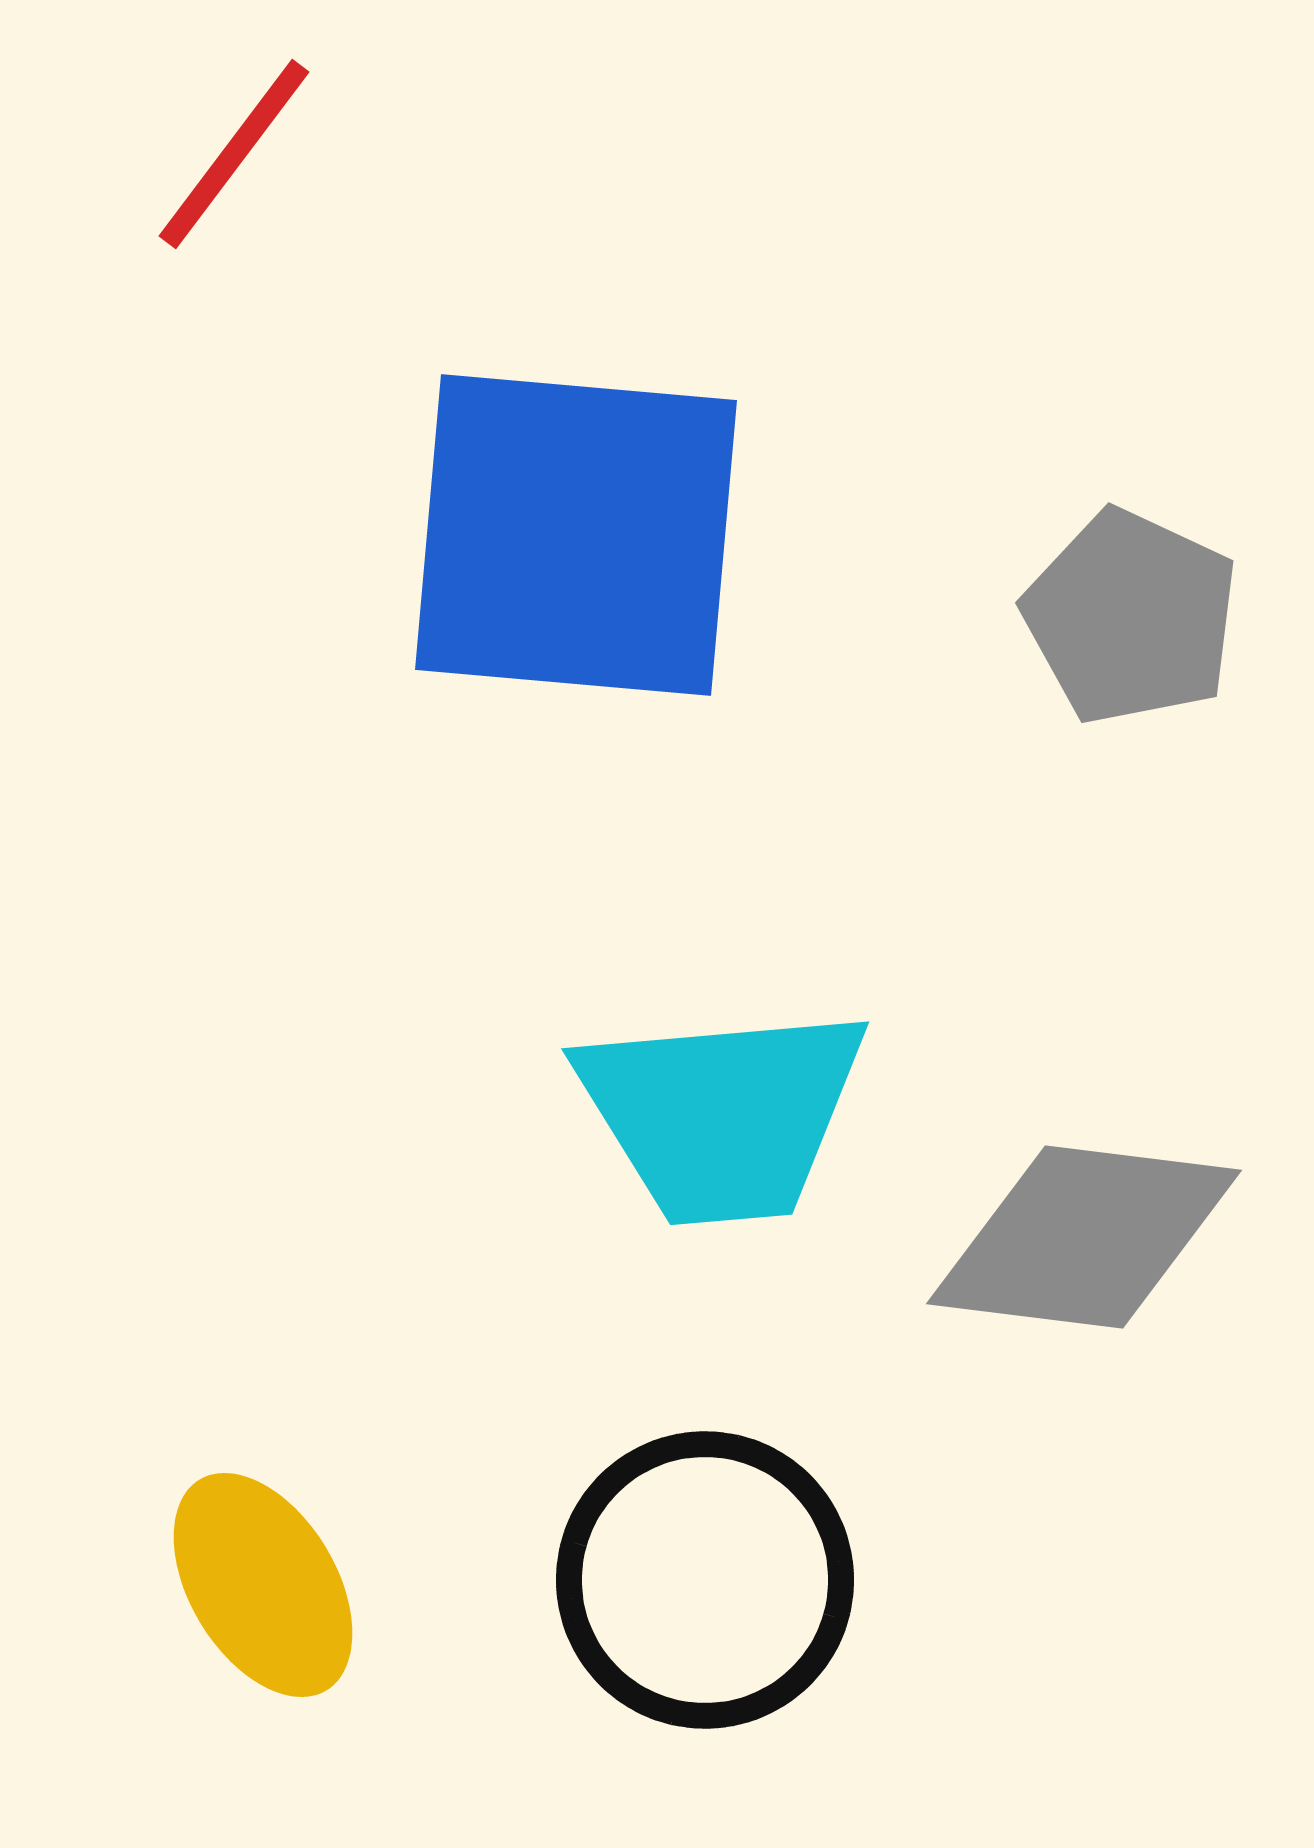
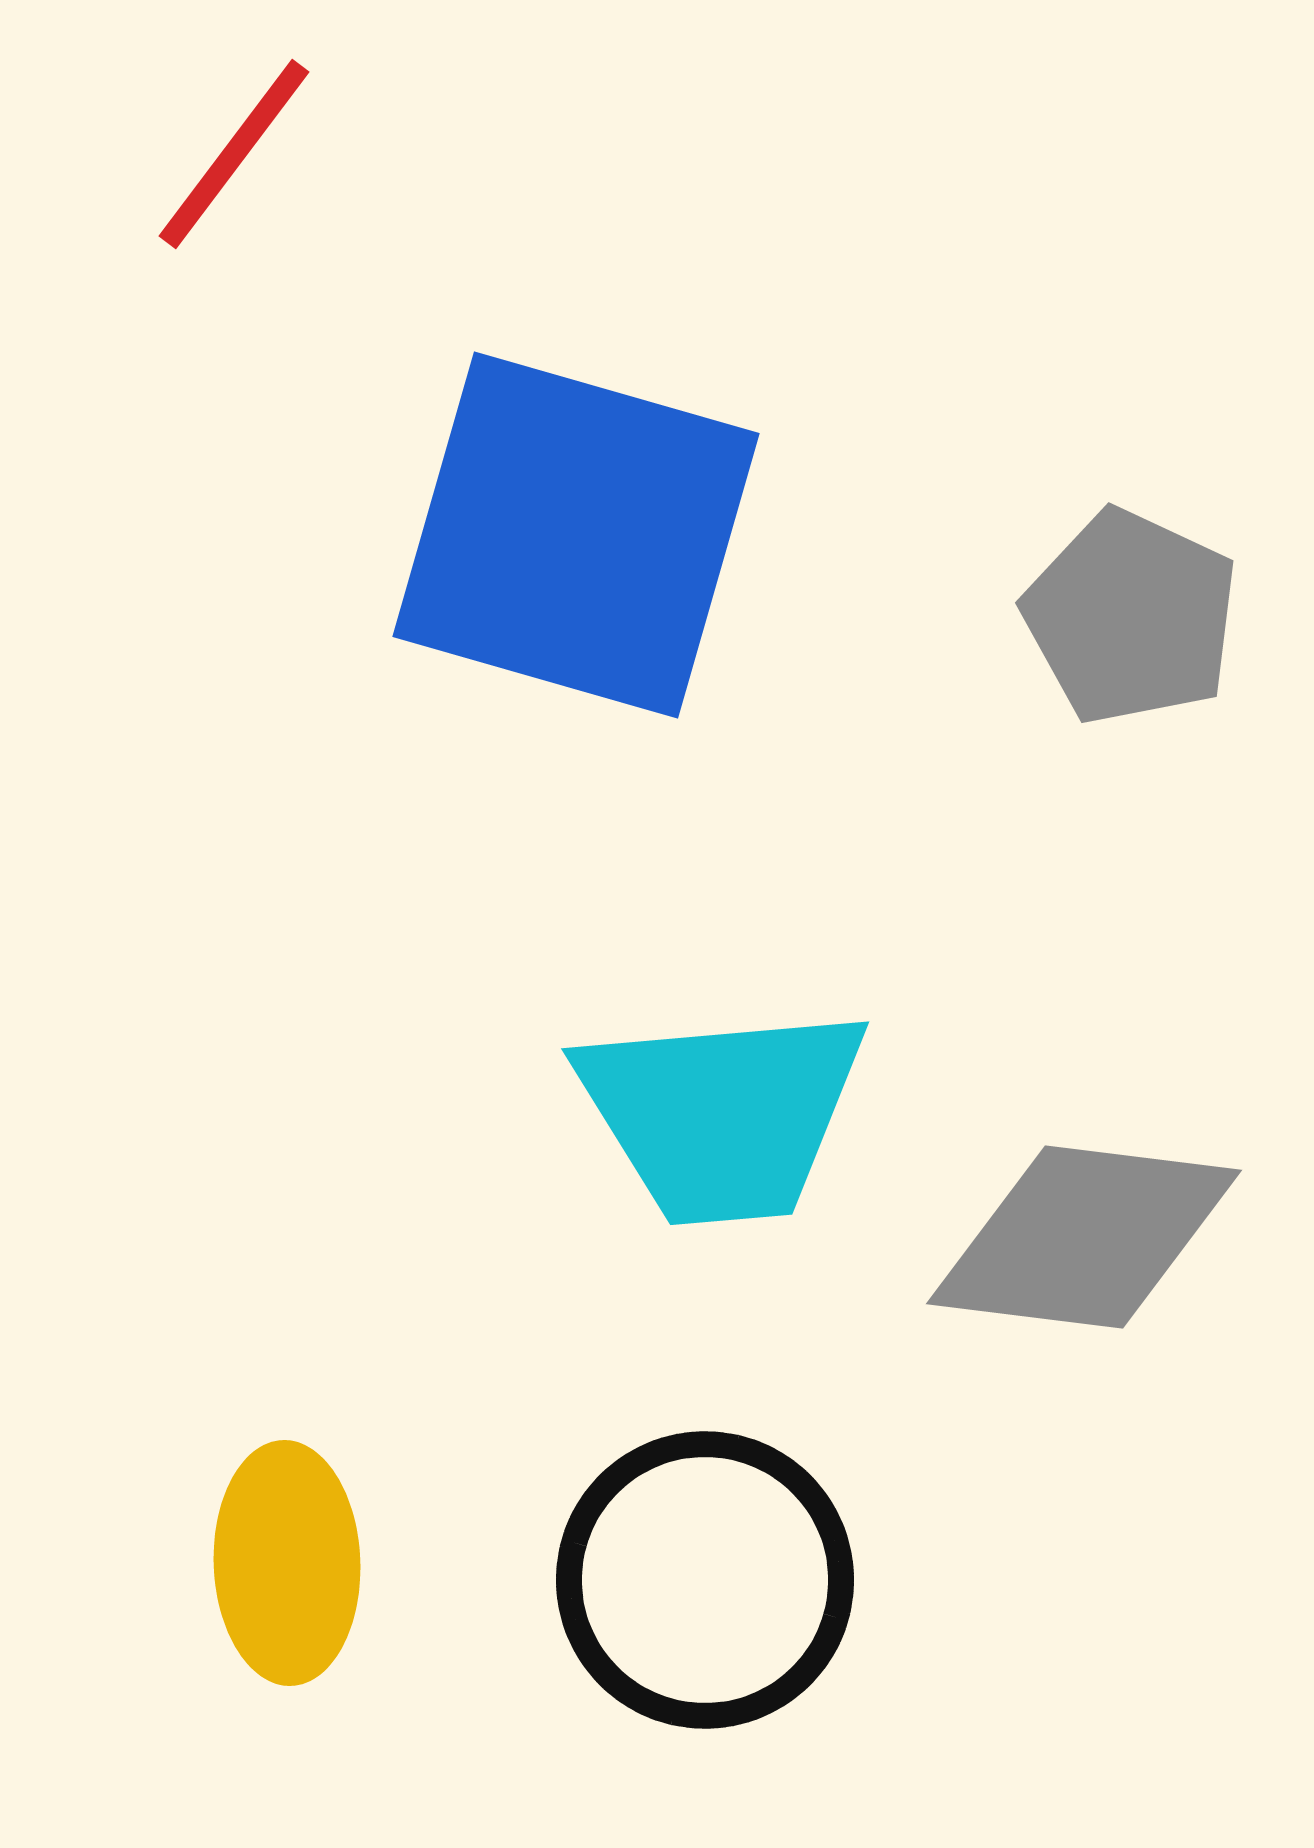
blue square: rotated 11 degrees clockwise
yellow ellipse: moved 24 px right, 22 px up; rotated 29 degrees clockwise
